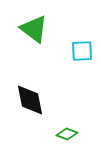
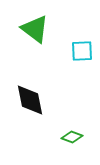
green triangle: moved 1 px right
green diamond: moved 5 px right, 3 px down
